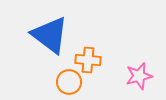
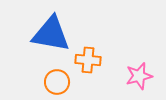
blue triangle: moved 1 px right, 1 px up; rotated 27 degrees counterclockwise
orange circle: moved 12 px left
